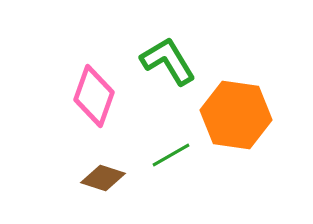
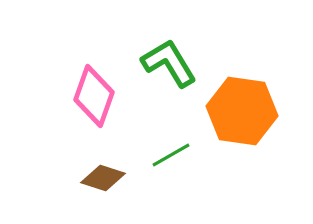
green L-shape: moved 1 px right, 2 px down
orange hexagon: moved 6 px right, 4 px up
